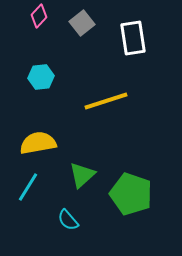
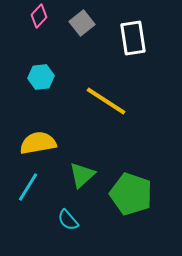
yellow line: rotated 51 degrees clockwise
